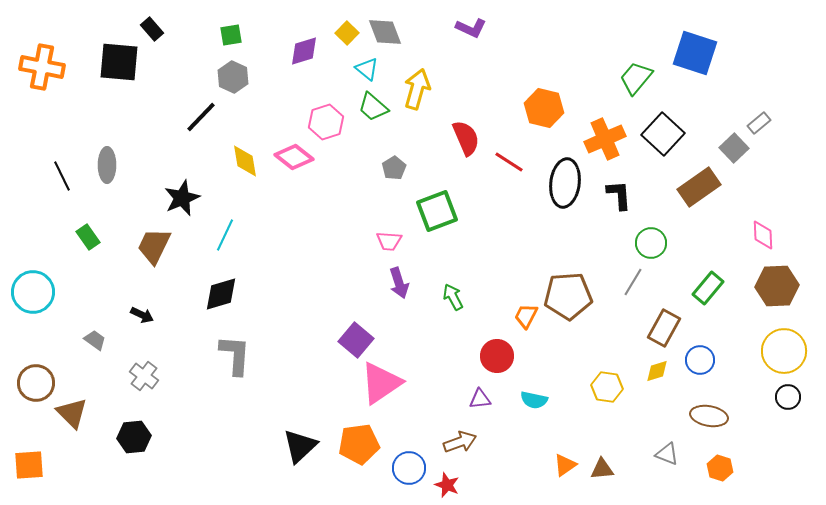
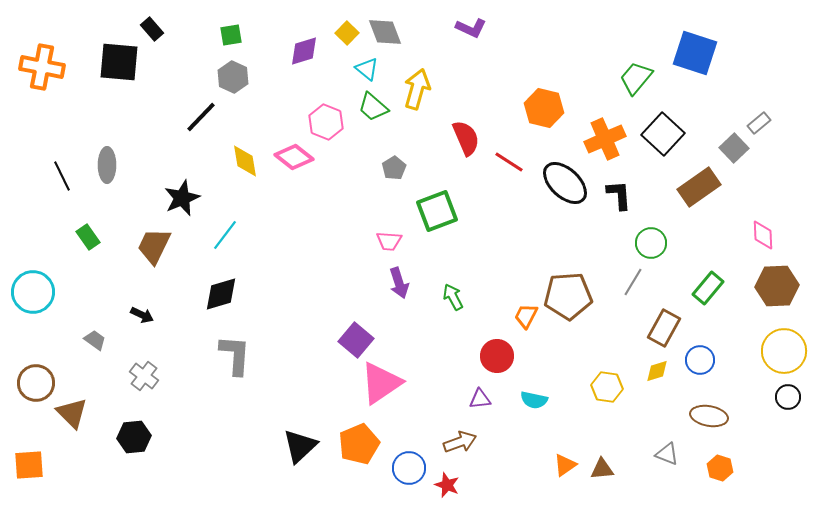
pink hexagon at (326, 122): rotated 20 degrees counterclockwise
black ellipse at (565, 183): rotated 54 degrees counterclockwise
cyan line at (225, 235): rotated 12 degrees clockwise
orange pentagon at (359, 444): rotated 15 degrees counterclockwise
